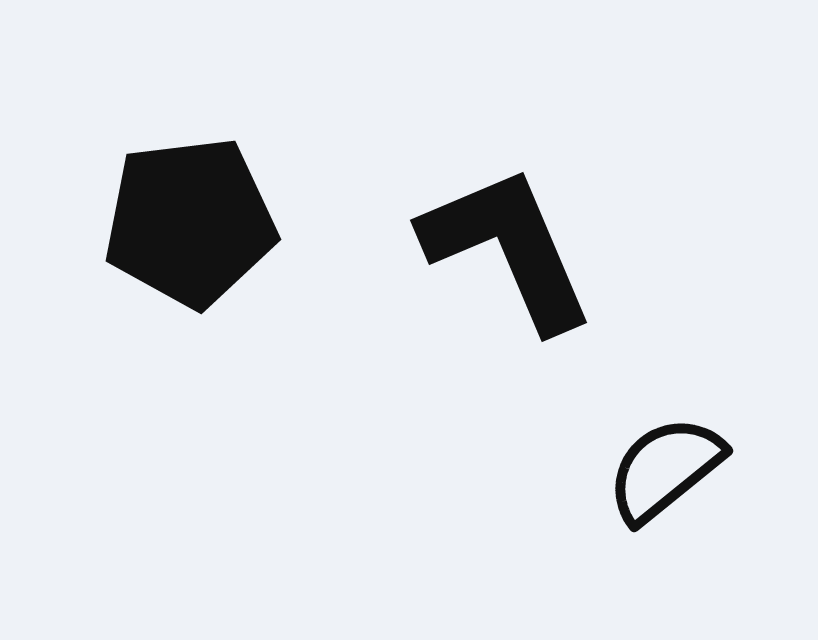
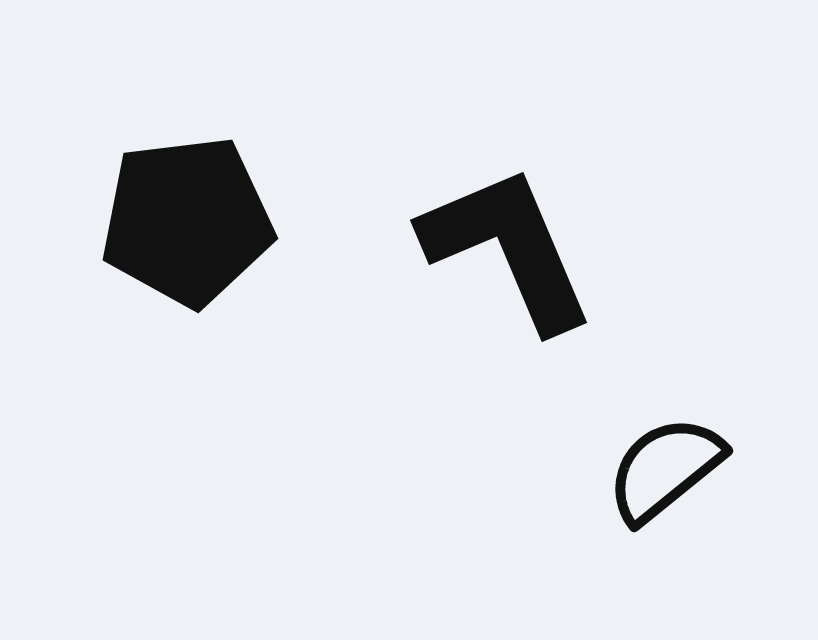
black pentagon: moved 3 px left, 1 px up
